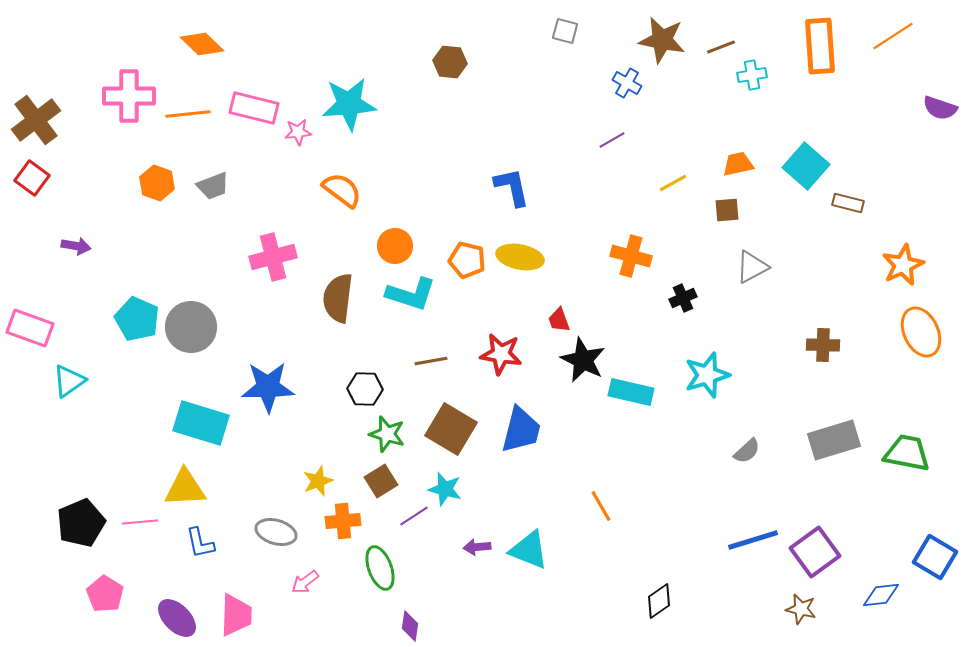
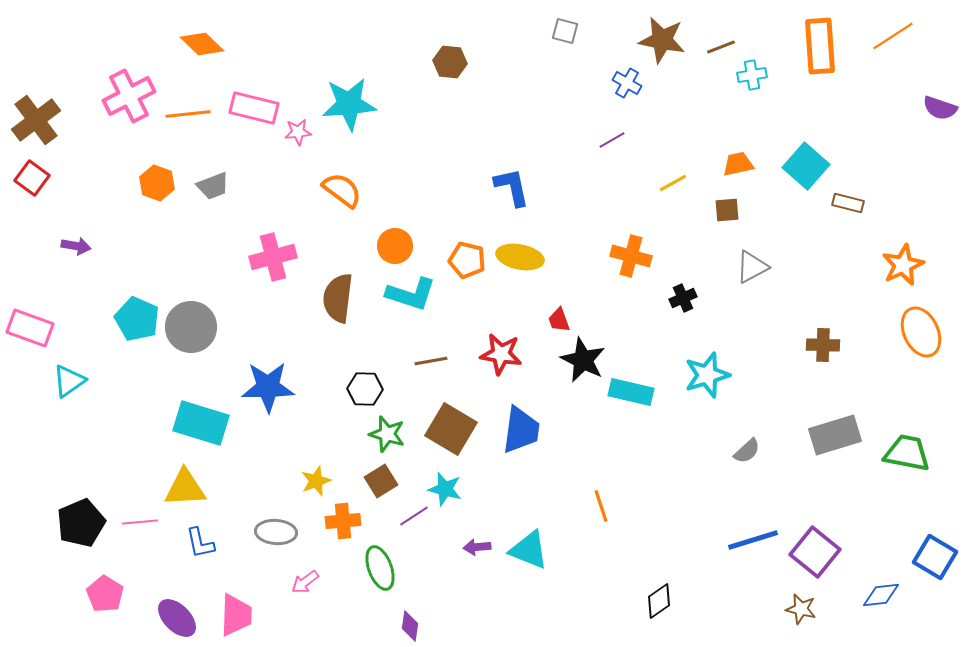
pink cross at (129, 96): rotated 27 degrees counterclockwise
blue trapezoid at (521, 430): rotated 6 degrees counterclockwise
gray rectangle at (834, 440): moved 1 px right, 5 px up
yellow star at (318, 481): moved 2 px left
orange line at (601, 506): rotated 12 degrees clockwise
gray ellipse at (276, 532): rotated 12 degrees counterclockwise
purple square at (815, 552): rotated 15 degrees counterclockwise
